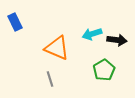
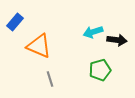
blue rectangle: rotated 66 degrees clockwise
cyan arrow: moved 1 px right, 2 px up
orange triangle: moved 18 px left, 2 px up
green pentagon: moved 4 px left; rotated 15 degrees clockwise
